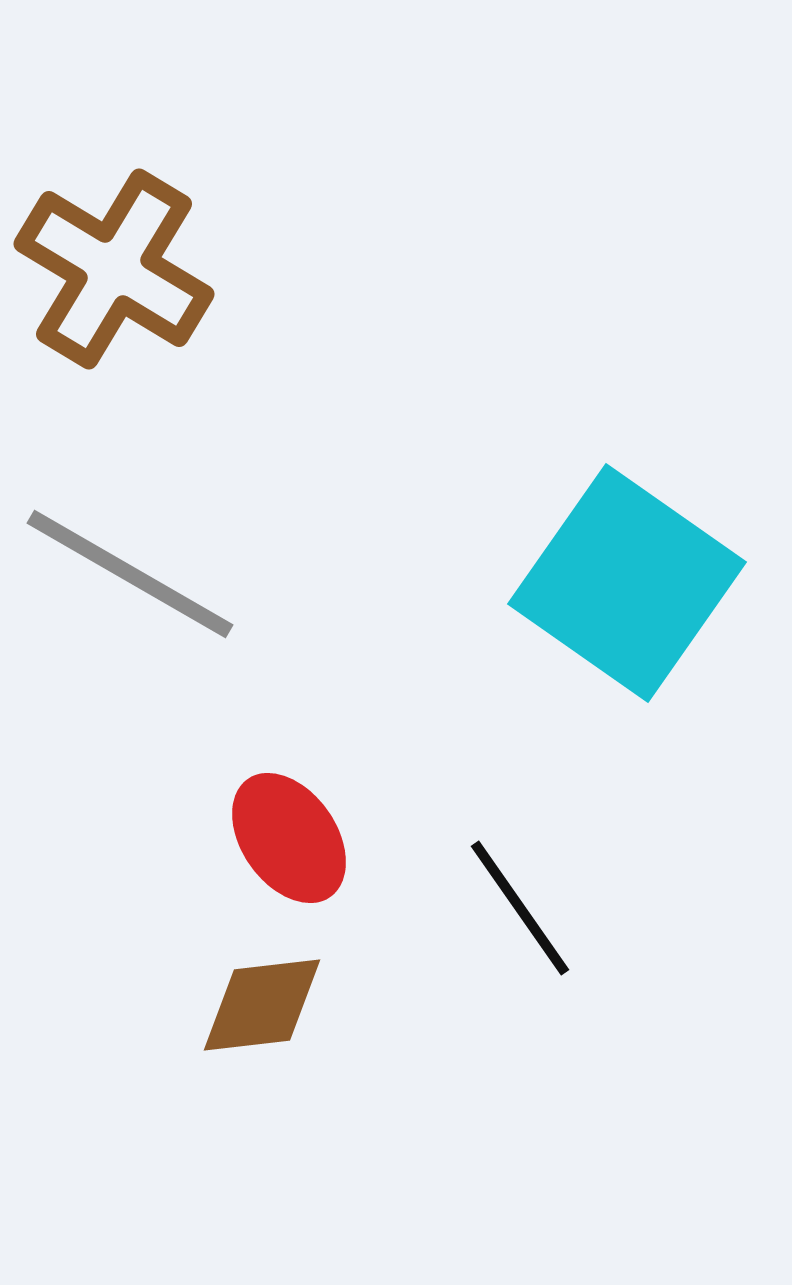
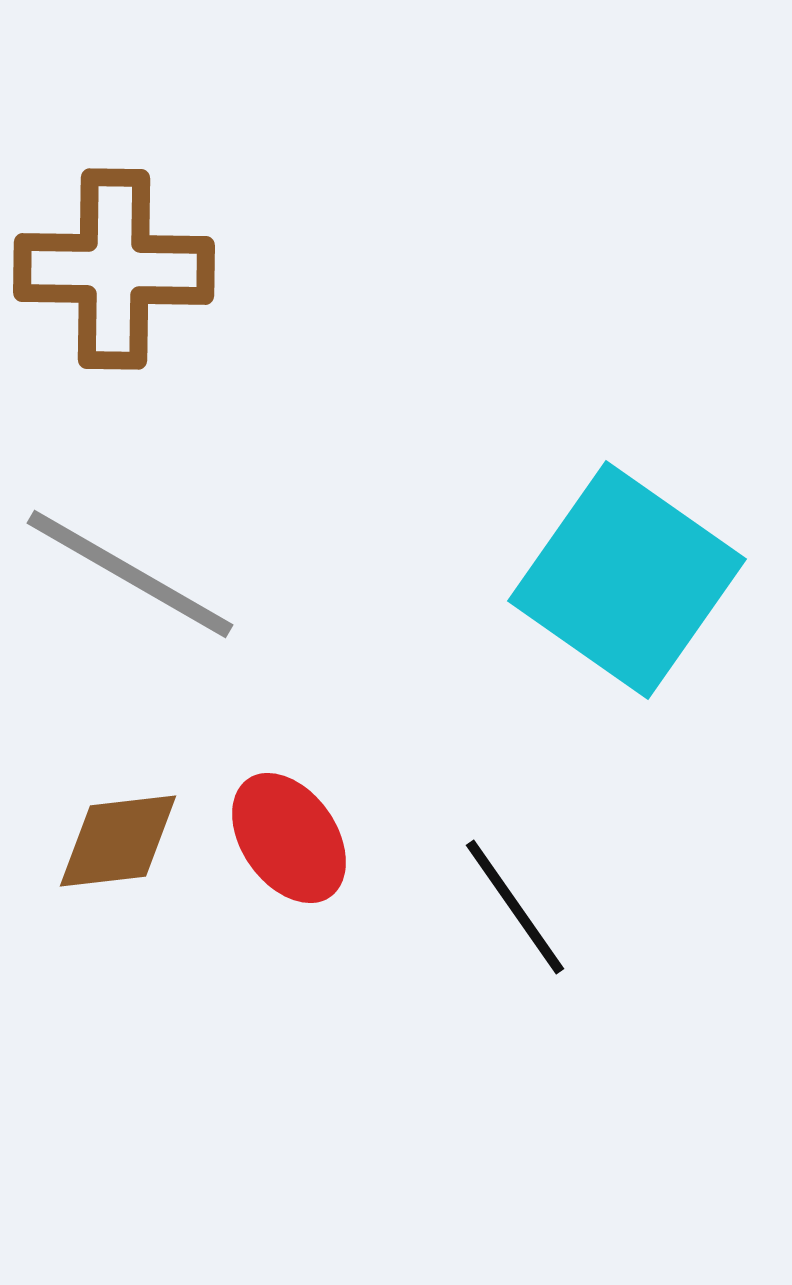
brown cross: rotated 30 degrees counterclockwise
cyan square: moved 3 px up
black line: moved 5 px left, 1 px up
brown diamond: moved 144 px left, 164 px up
